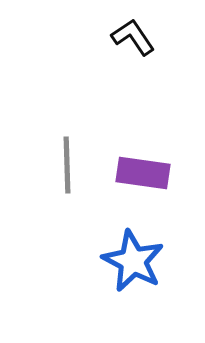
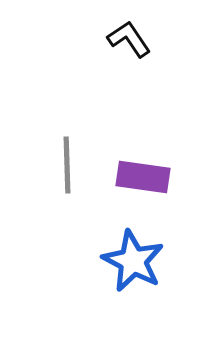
black L-shape: moved 4 px left, 2 px down
purple rectangle: moved 4 px down
